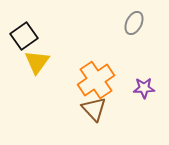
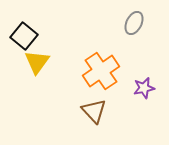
black square: rotated 16 degrees counterclockwise
orange cross: moved 5 px right, 9 px up
purple star: rotated 10 degrees counterclockwise
brown triangle: moved 2 px down
